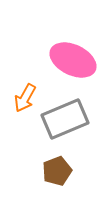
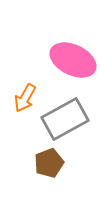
gray rectangle: rotated 6 degrees counterclockwise
brown pentagon: moved 8 px left, 8 px up
